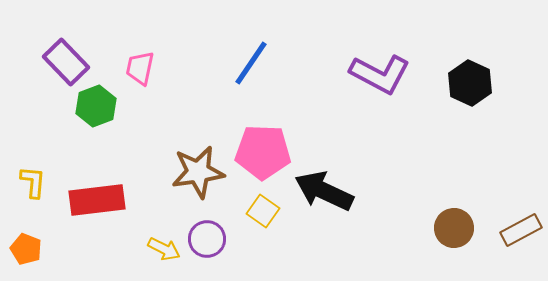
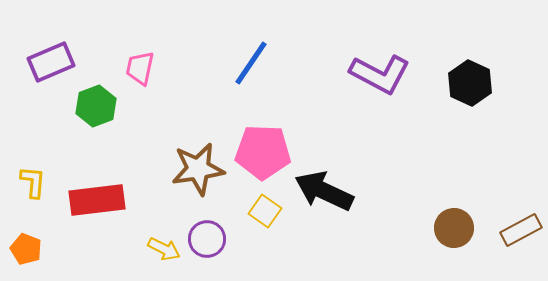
purple rectangle: moved 15 px left; rotated 69 degrees counterclockwise
brown star: moved 3 px up
yellow square: moved 2 px right
